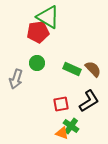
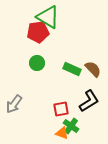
gray arrow: moved 2 px left, 25 px down; rotated 18 degrees clockwise
red square: moved 5 px down
